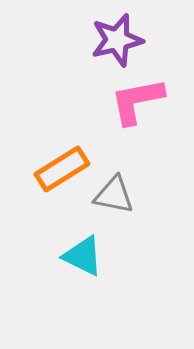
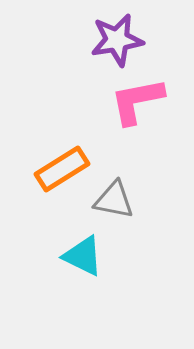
purple star: rotated 4 degrees clockwise
gray triangle: moved 5 px down
